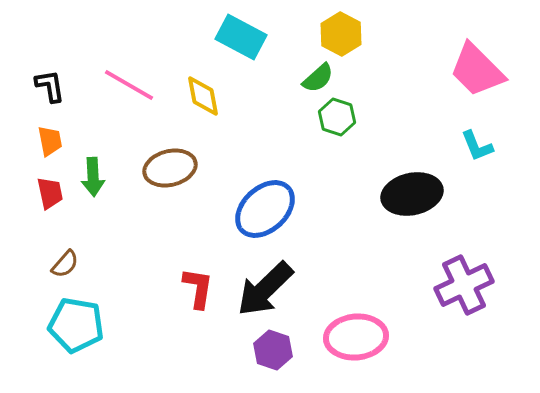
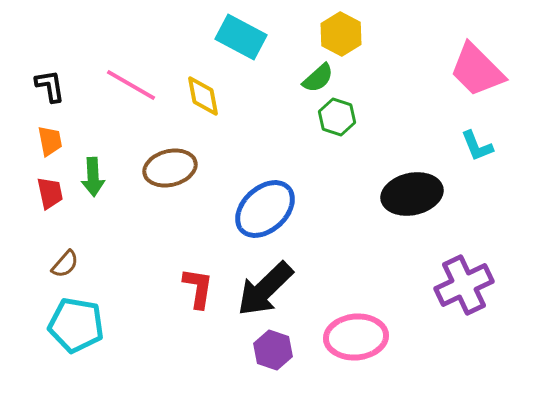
pink line: moved 2 px right
